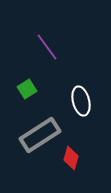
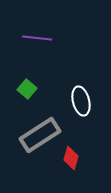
purple line: moved 10 px left, 9 px up; rotated 48 degrees counterclockwise
green square: rotated 18 degrees counterclockwise
